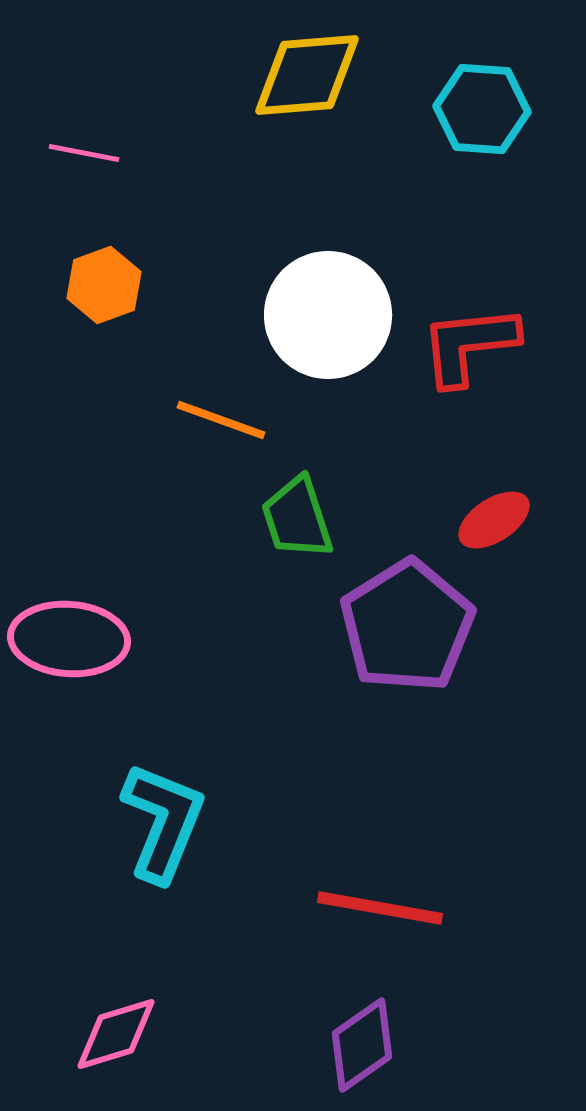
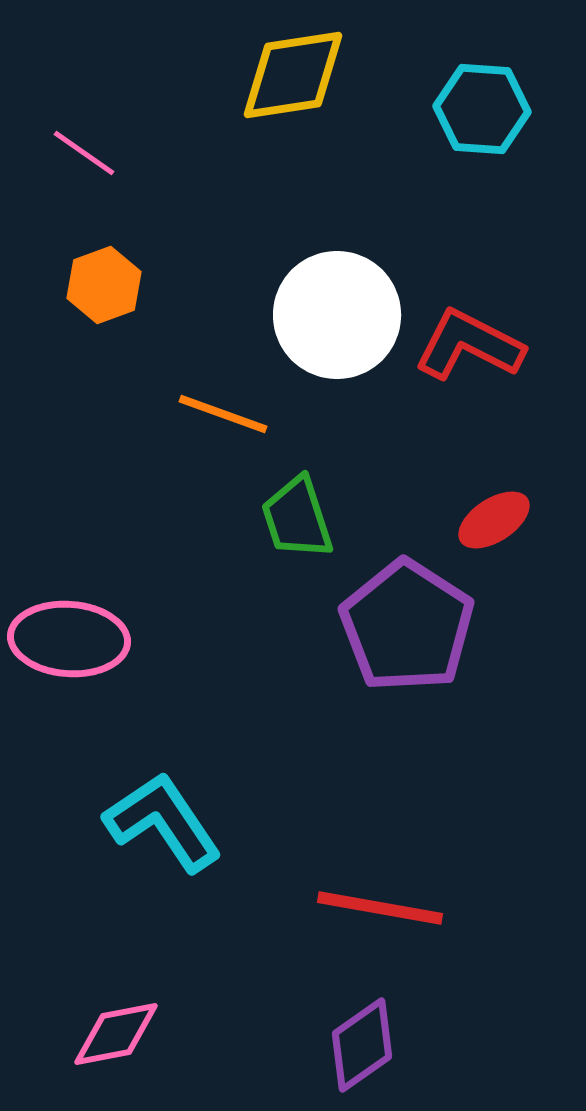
yellow diamond: moved 14 px left; rotated 4 degrees counterclockwise
pink line: rotated 24 degrees clockwise
white circle: moved 9 px right
red L-shape: rotated 33 degrees clockwise
orange line: moved 2 px right, 6 px up
purple pentagon: rotated 7 degrees counterclockwise
cyan L-shape: rotated 56 degrees counterclockwise
pink diamond: rotated 6 degrees clockwise
